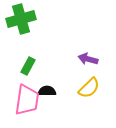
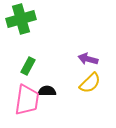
yellow semicircle: moved 1 px right, 5 px up
